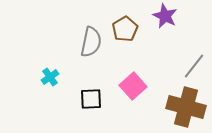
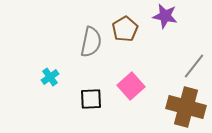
purple star: rotated 15 degrees counterclockwise
pink square: moved 2 px left
